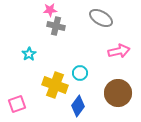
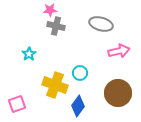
gray ellipse: moved 6 px down; rotated 15 degrees counterclockwise
